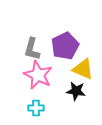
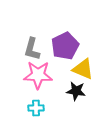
pink star: rotated 24 degrees counterclockwise
